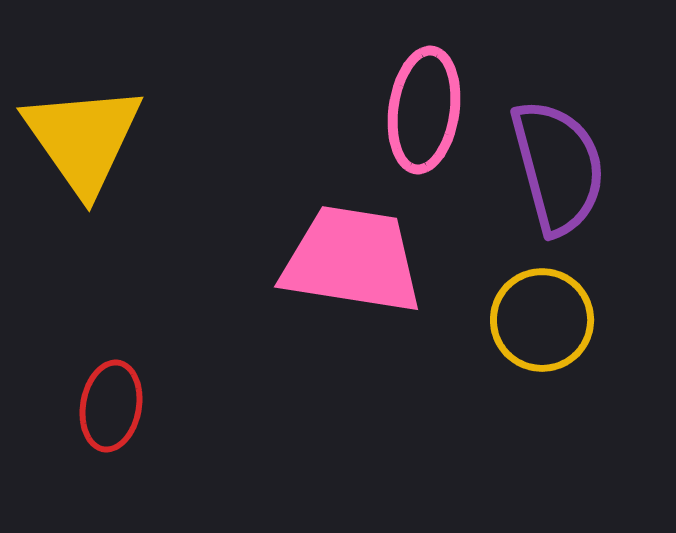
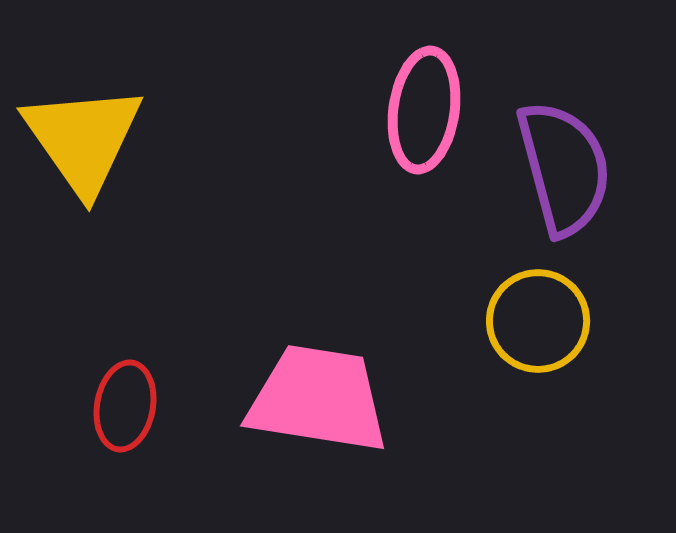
purple semicircle: moved 6 px right, 1 px down
pink trapezoid: moved 34 px left, 139 px down
yellow circle: moved 4 px left, 1 px down
red ellipse: moved 14 px right
